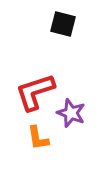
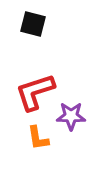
black square: moved 30 px left
purple star: moved 3 px down; rotated 20 degrees counterclockwise
